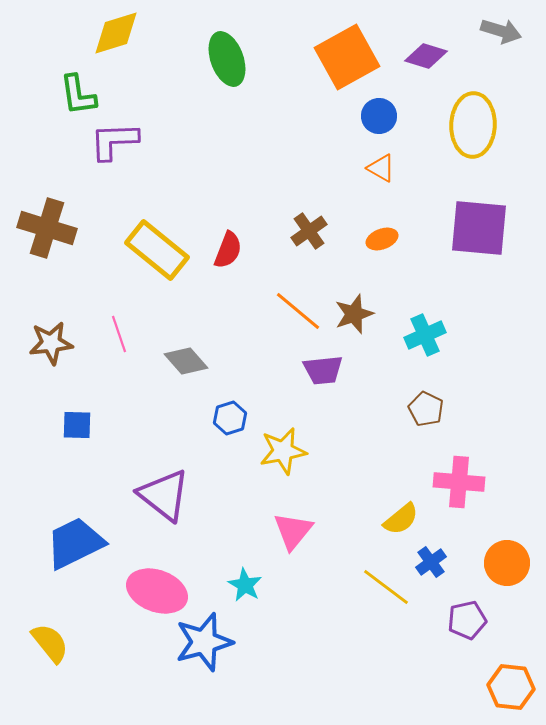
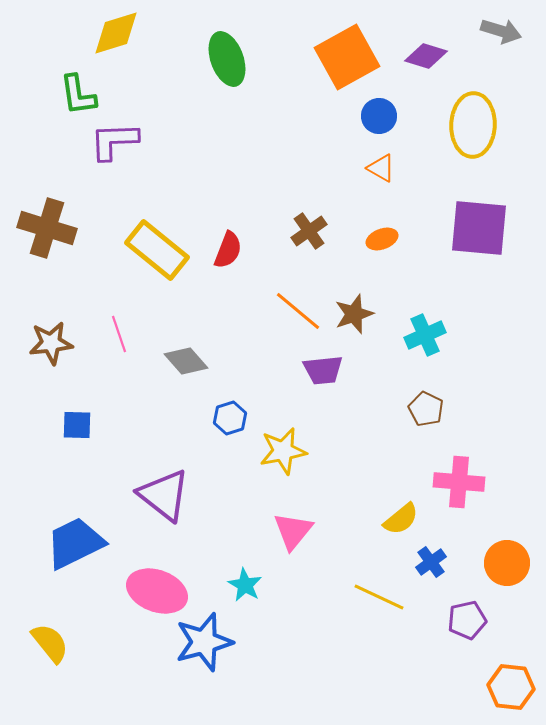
yellow line at (386, 587): moved 7 px left, 10 px down; rotated 12 degrees counterclockwise
